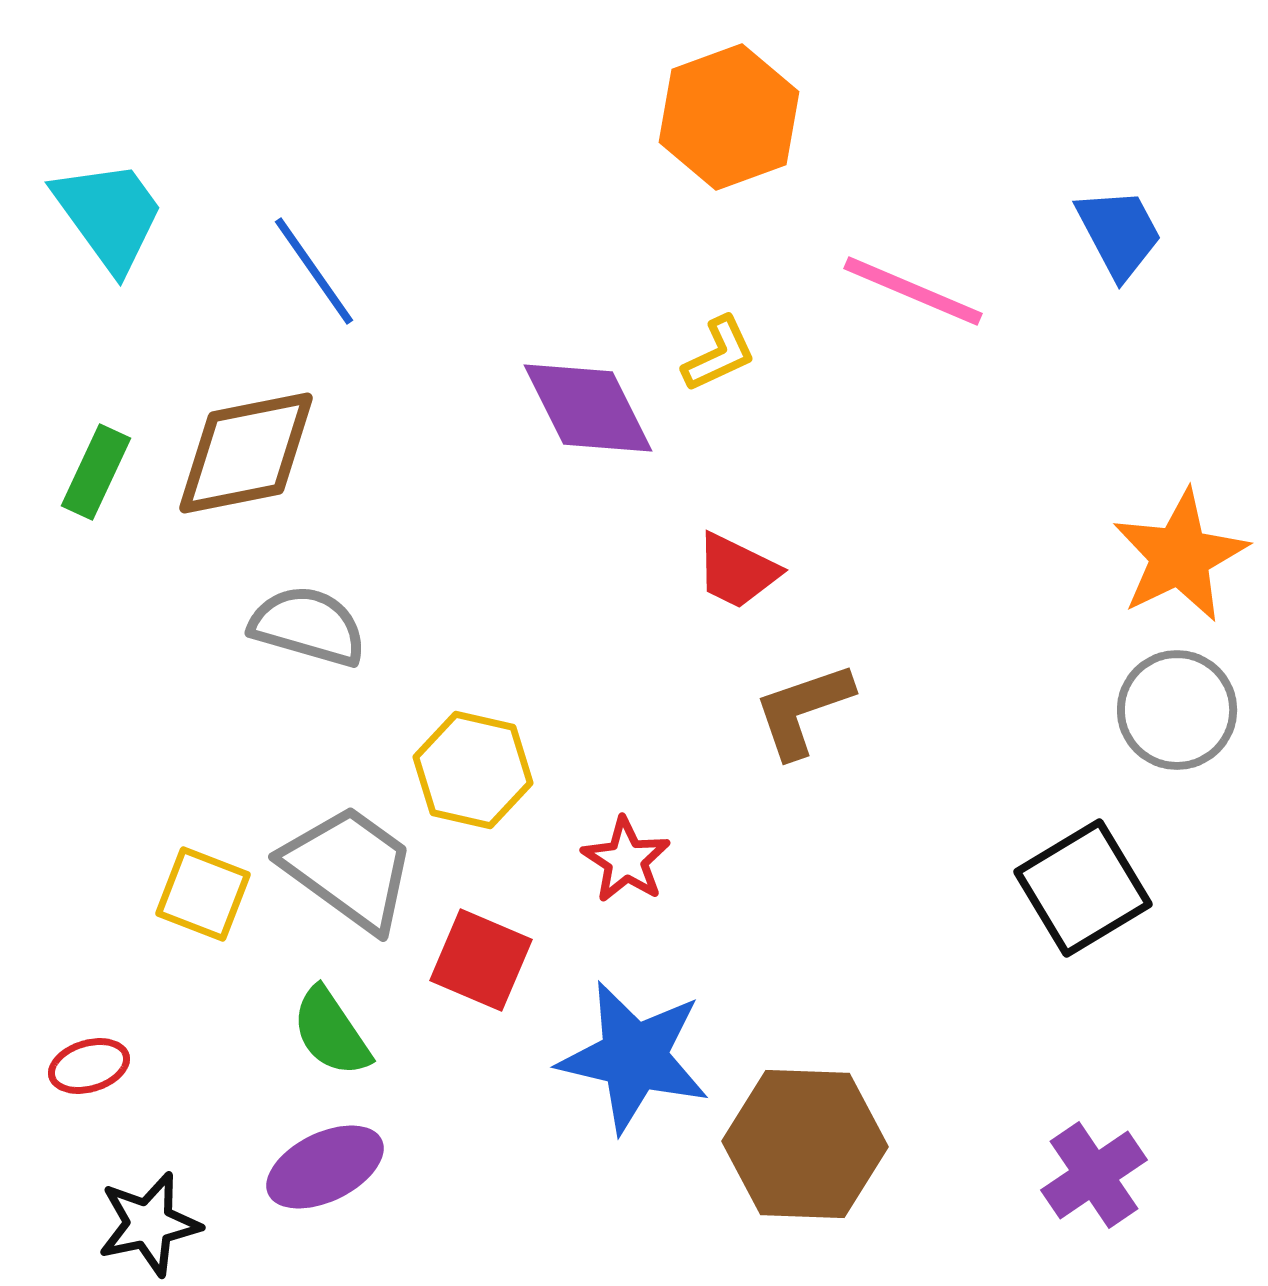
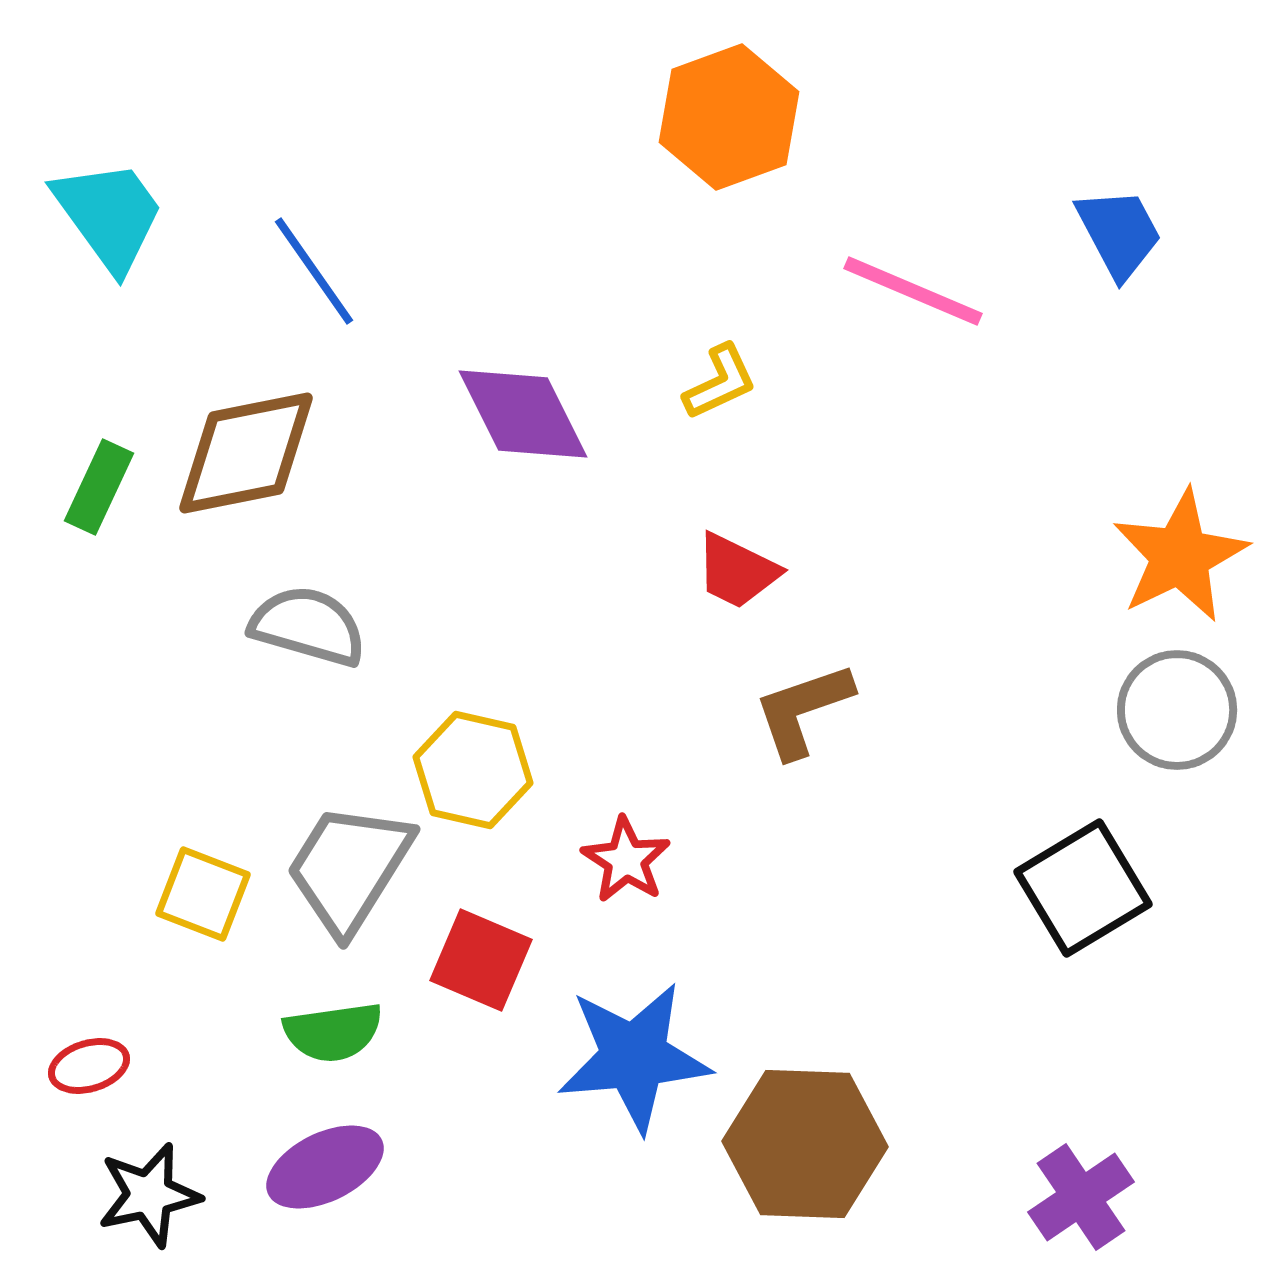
yellow L-shape: moved 1 px right, 28 px down
purple diamond: moved 65 px left, 6 px down
green rectangle: moved 3 px right, 15 px down
gray trapezoid: rotated 94 degrees counterclockwise
green semicircle: moved 2 px right; rotated 64 degrees counterclockwise
blue star: rotated 18 degrees counterclockwise
purple cross: moved 13 px left, 22 px down
black star: moved 29 px up
